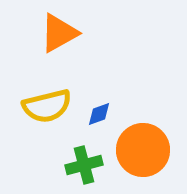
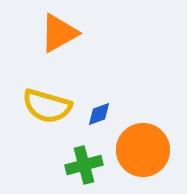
yellow semicircle: rotated 30 degrees clockwise
